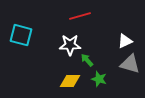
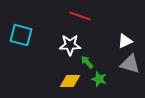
red line: rotated 35 degrees clockwise
green arrow: moved 2 px down
